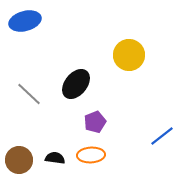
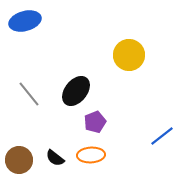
black ellipse: moved 7 px down
gray line: rotated 8 degrees clockwise
black semicircle: rotated 150 degrees counterclockwise
